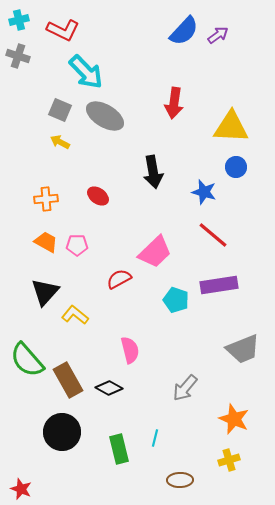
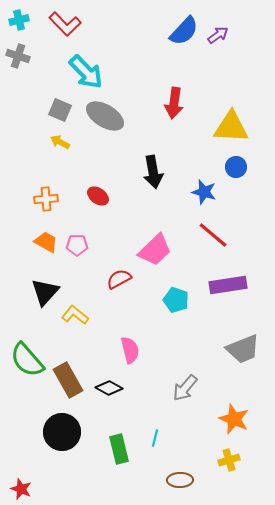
red L-shape: moved 2 px right, 6 px up; rotated 20 degrees clockwise
pink trapezoid: moved 2 px up
purple rectangle: moved 9 px right
